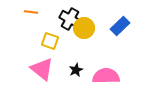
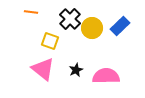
black cross: rotated 15 degrees clockwise
yellow circle: moved 8 px right
pink triangle: moved 1 px right
